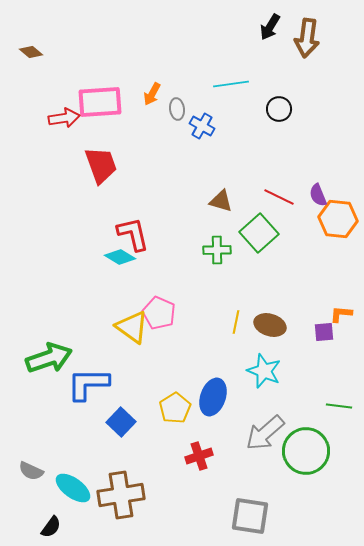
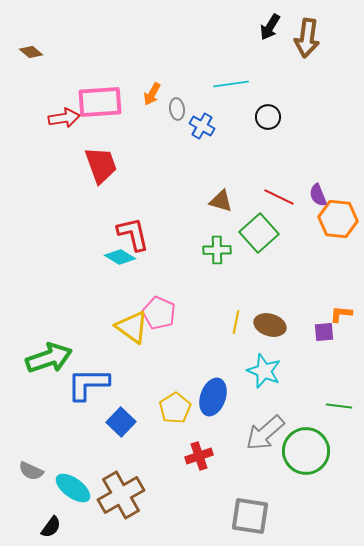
black circle: moved 11 px left, 8 px down
brown cross: rotated 21 degrees counterclockwise
